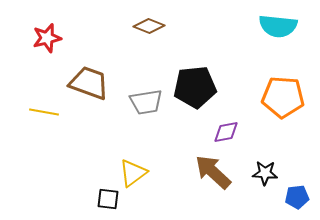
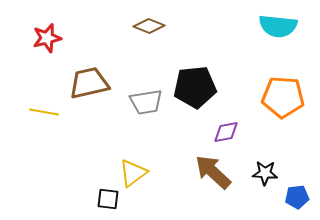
brown trapezoid: rotated 33 degrees counterclockwise
